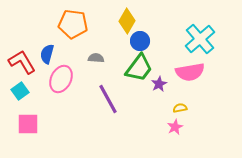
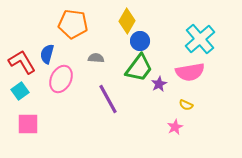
yellow semicircle: moved 6 px right, 3 px up; rotated 144 degrees counterclockwise
